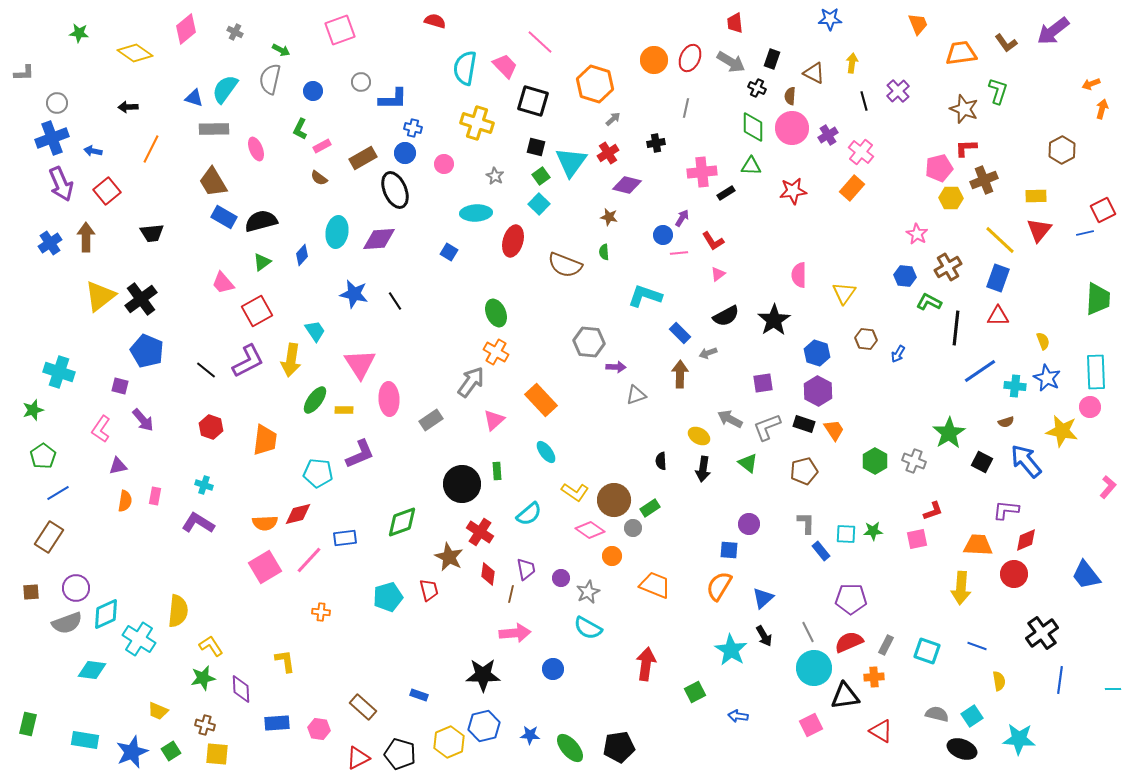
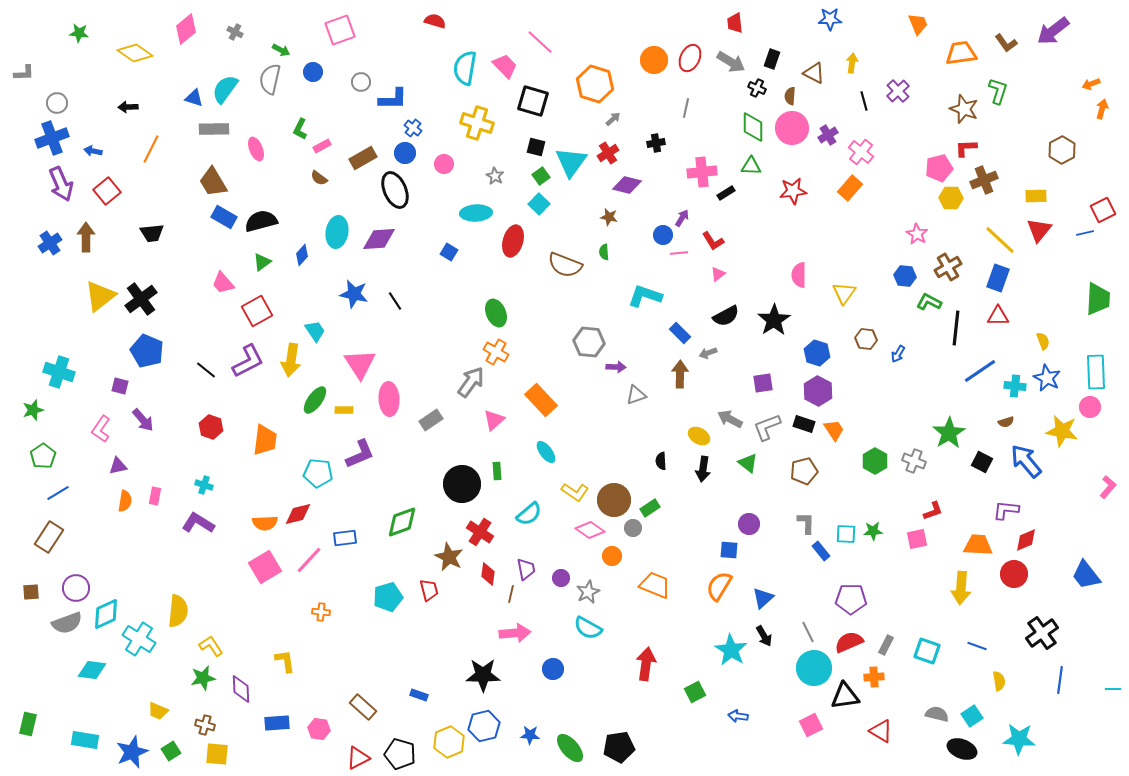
blue circle at (313, 91): moved 19 px up
blue cross at (413, 128): rotated 24 degrees clockwise
orange rectangle at (852, 188): moved 2 px left
